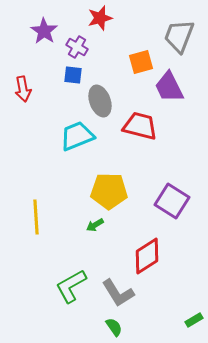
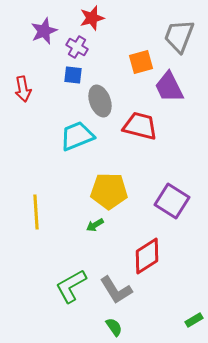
red star: moved 8 px left
purple star: rotated 16 degrees clockwise
yellow line: moved 5 px up
gray L-shape: moved 2 px left, 3 px up
